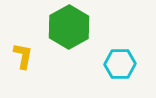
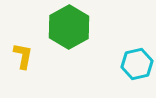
cyan hexagon: moved 17 px right; rotated 12 degrees counterclockwise
